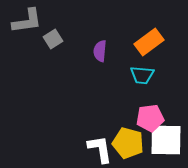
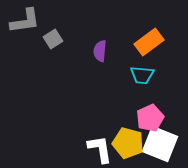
gray L-shape: moved 2 px left
pink pentagon: rotated 16 degrees counterclockwise
white square: moved 6 px left, 4 px down; rotated 21 degrees clockwise
